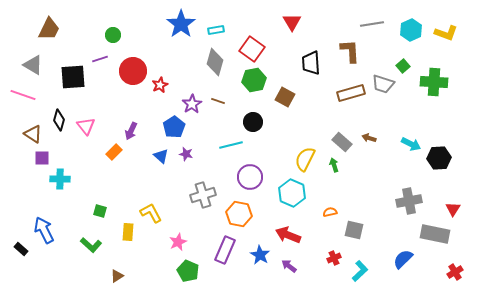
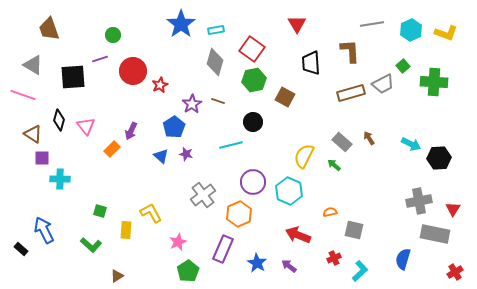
red triangle at (292, 22): moved 5 px right, 2 px down
brown trapezoid at (49, 29): rotated 135 degrees clockwise
gray trapezoid at (383, 84): rotated 45 degrees counterclockwise
brown arrow at (369, 138): rotated 40 degrees clockwise
orange rectangle at (114, 152): moved 2 px left, 3 px up
yellow semicircle at (305, 159): moved 1 px left, 3 px up
green arrow at (334, 165): rotated 32 degrees counterclockwise
purple circle at (250, 177): moved 3 px right, 5 px down
cyan hexagon at (292, 193): moved 3 px left, 2 px up
gray cross at (203, 195): rotated 20 degrees counterclockwise
gray cross at (409, 201): moved 10 px right
orange hexagon at (239, 214): rotated 25 degrees clockwise
yellow rectangle at (128, 232): moved 2 px left, 2 px up
red arrow at (288, 235): moved 10 px right
purple rectangle at (225, 250): moved 2 px left, 1 px up
blue star at (260, 255): moved 3 px left, 8 px down
blue semicircle at (403, 259): rotated 30 degrees counterclockwise
green pentagon at (188, 271): rotated 15 degrees clockwise
